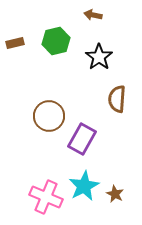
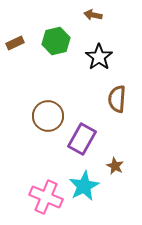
brown rectangle: rotated 12 degrees counterclockwise
brown circle: moved 1 px left
brown star: moved 28 px up
